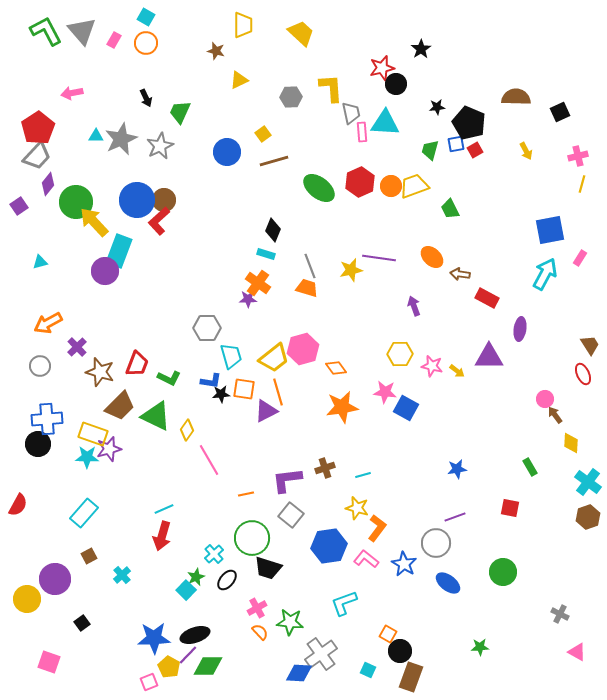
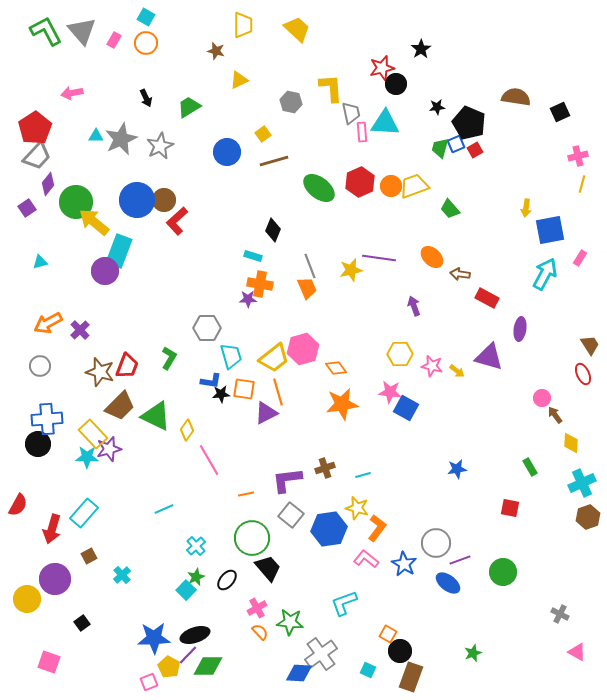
yellow trapezoid at (301, 33): moved 4 px left, 4 px up
gray hexagon at (291, 97): moved 5 px down; rotated 15 degrees clockwise
brown semicircle at (516, 97): rotated 8 degrees clockwise
green trapezoid at (180, 112): moved 9 px right, 5 px up; rotated 35 degrees clockwise
red pentagon at (38, 128): moved 3 px left
blue square at (456, 144): rotated 12 degrees counterclockwise
green trapezoid at (430, 150): moved 10 px right, 2 px up
yellow arrow at (526, 151): moved 57 px down; rotated 36 degrees clockwise
purple square at (19, 206): moved 8 px right, 2 px down
green trapezoid at (450, 209): rotated 15 degrees counterclockwise
red L-shape at (159, 221): moved 18 px right
yellow arrow at (94, 222): rotated 8 degrees counterclockwise
cyan rectangle at (266, 254): moved 13 px left, 2 px down
orange cross at (258, 283): moved 2 px right, 1 px down; rotated 25 degrees counterclockwise
orange trapezoid at (307, 288): rotated 50 degrees clockwise
purple cross at (77, 347): moved 3 px right, 17 px up
purple triangle at (489, 357): rotated 16 degrees clockwise
red trapezoid at (137, 364): moved 10 px left, 2 px down
green L-shape at (169, 378): moved 20 px up; rotated 85 degrees counterclockwise
pink star at (385, 392): moved 5 px right
pink circle at (545, 399): moved 3 px left, 1 px up
orange star at (342, 407): moved 3 px up
purple triangle at (266, 411): moved 2 px down
yellow rectangle at (93, 434): rotated 28 degrees clockwise
cyan cross at (588, 482): moved 6 px left, 1 px down; rotated 28 degrees clockwise
purple line at (455, 517): moved 5 px right, 43 px down
red arrow at (162, 536): moved 110 px left, 7 px up
blue hexagon at (329, 546): moved 17 px up
cyan cross at (214, 554): moved 18 px left, 8 px up
black trapezoid at (268, 568): rotated 148 degrees counterclockwise
green star at (480, 647): moved 7 px left, 6 px down; rotated 18 degrees counterclockwise
